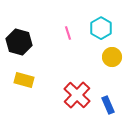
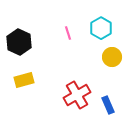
black hexagon: rotated 10 degrees clockwise
yellow rectangle: rotated 30 degrees counterclockwise
red cross: rotated 16 degrees clockwise
